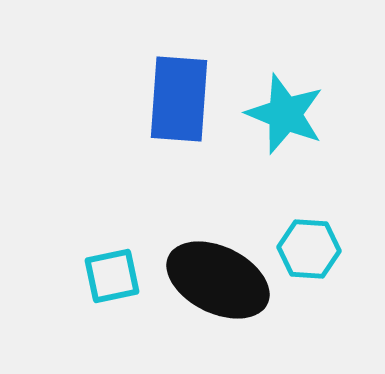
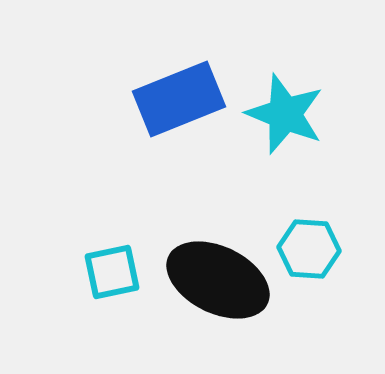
blue rectangle: rotated 64 degrees clockwise
cyan square: moved 4 px up
